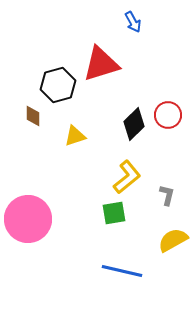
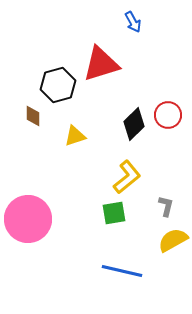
gray L-shape: moved 1 px left, 11 px down
